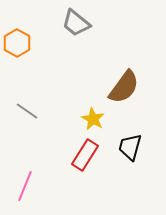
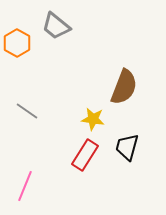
gray trapezoid: moved 20 px left, 3 px down
brown semicircle: rotated 15 degrees counterclockwise
yellow star: rotated 20 degrees counterclockwise
black trapezoid: moved 3 px left
